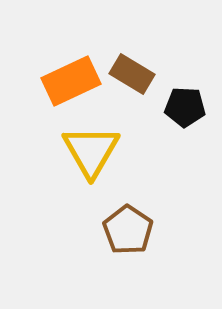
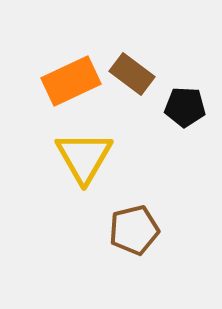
brown rectangle: rotated 6 degrees clockwise
yellow triangle: moved 7 px left, 6 px down
brown pentagon: moved 6 px right; rotated 24 degrees clockwise
